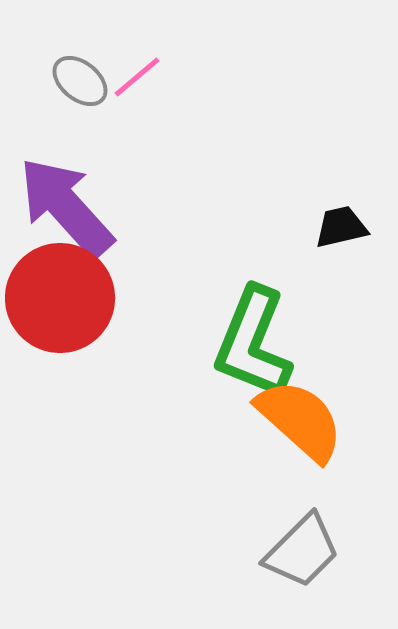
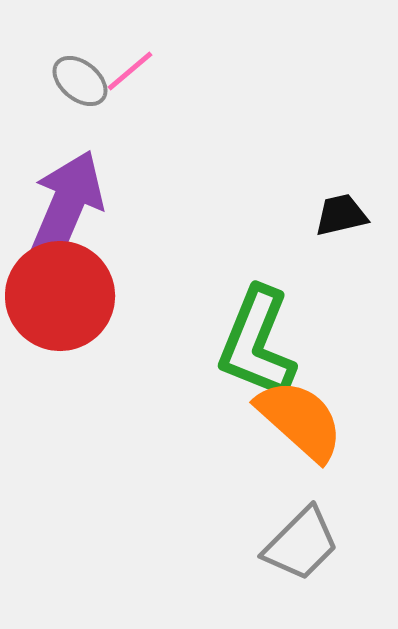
pink line: moved 7 px left, 6 px up
purple arrow: rotated 65 degrees clockwise
black trapezoid: moved 12 px up
red circle: moved 2 px up
green L-shape: moved 4 px right
gray trapezoid: moved 1 px left, 7 px up
